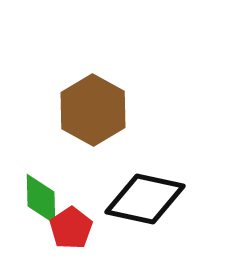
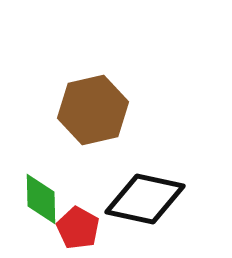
brown hexagon: rotated 18 degrees clockwise
red pentagon: moved 7 px right; rotated 9 degrees counterclockwise
